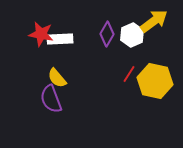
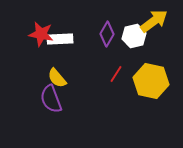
white hexagon: moved 2 px right, 1 px down; rotated 10 degrees clockwise
red line: moved 13 px left
yellow hexagon: moved 4 px left
